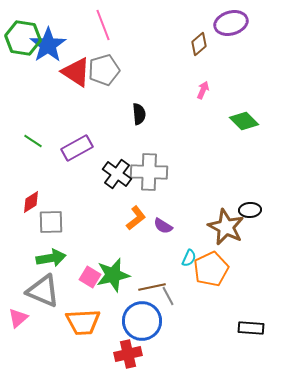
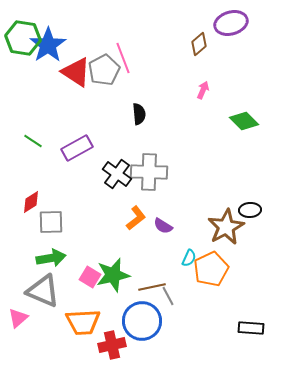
pink line: moved 20 px right, 33 px down
gray pentagon: rotated 12 degrees counterclockwise
brown star: rotated 18 degrees clockwise
red cross: moved 16 px left, 9 px up
